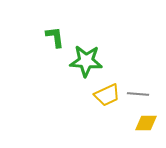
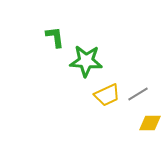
gray line: rotated 35 degrees counterclockwise
yellow diamond: moved 4 px right
